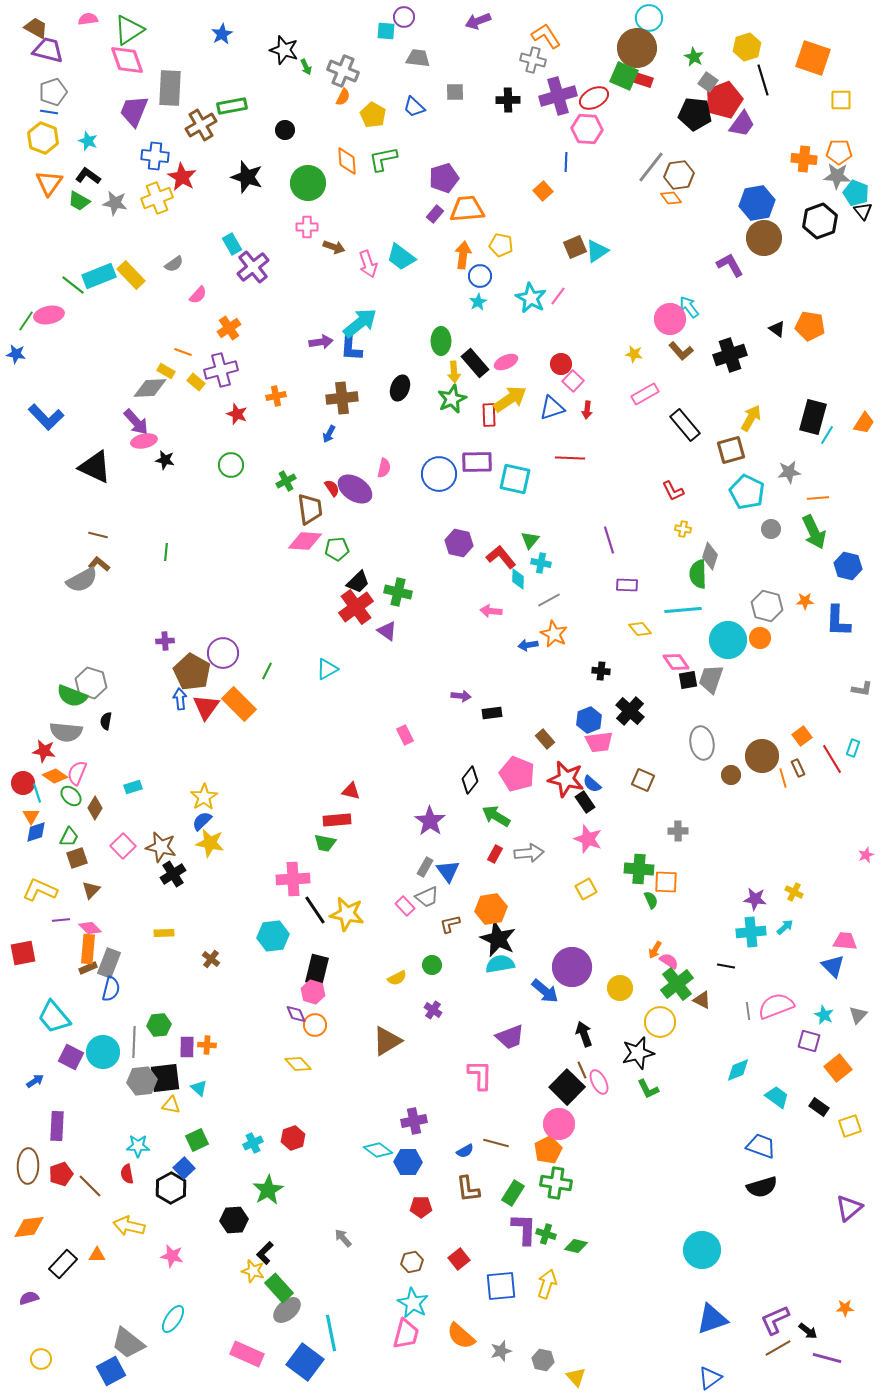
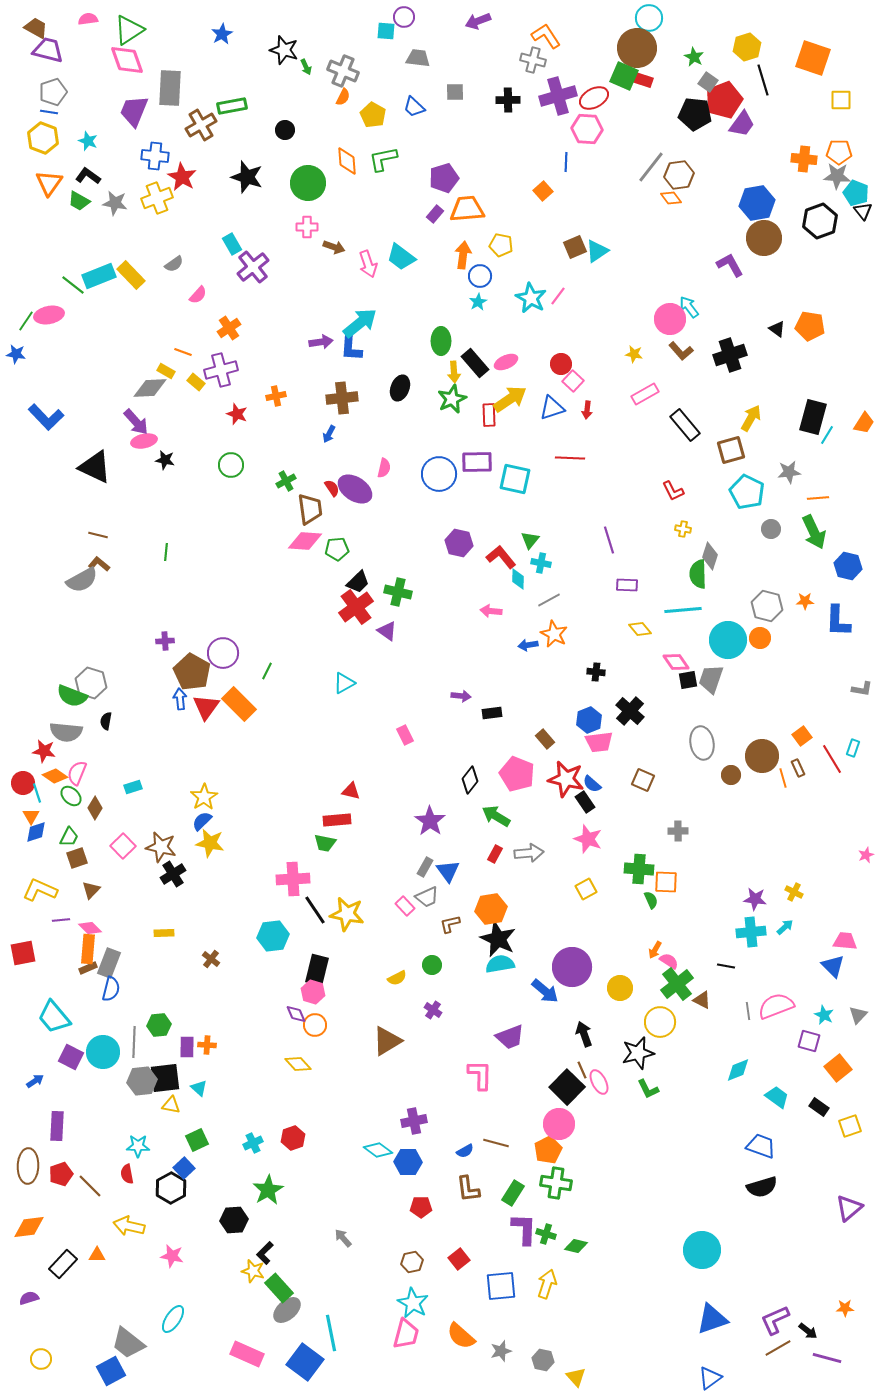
cyan triangle at (327, 669): moved 17 px right, 14 px down
black cross at (601, 671): moved 5 px left, 1 px down
